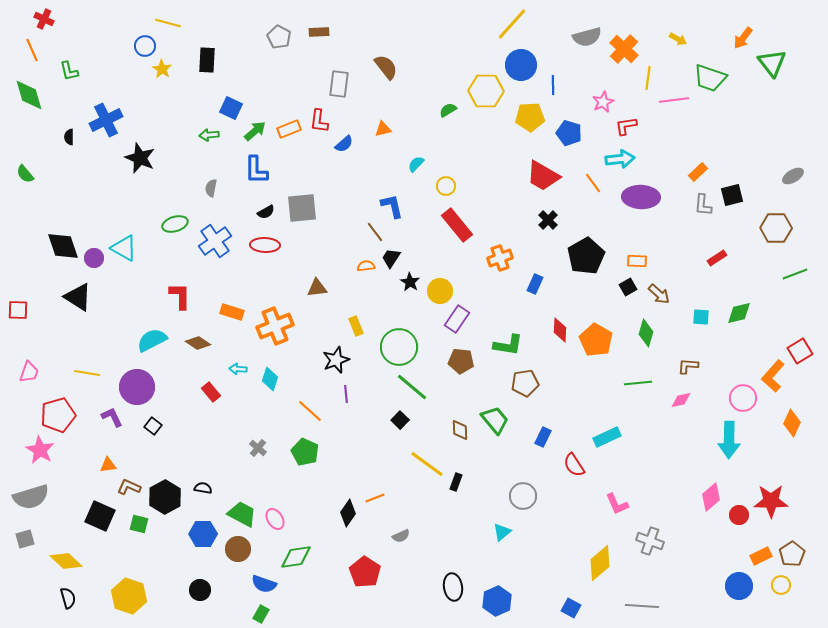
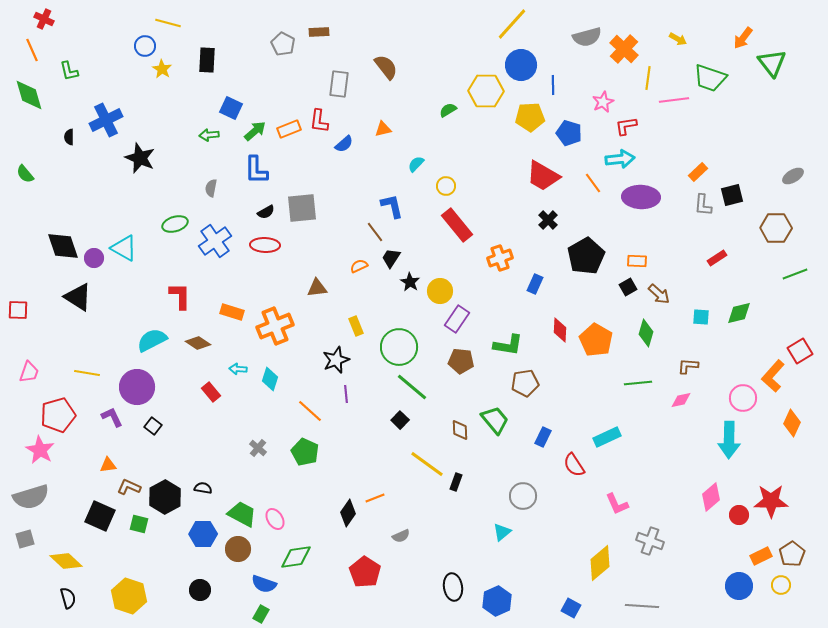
gray pentagon at (279, 37): moved 4 px right, 7 px down
orange semicircle at (366, 266): moved 7 px left; rotated 18 degrees counterclockwise
